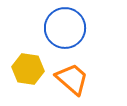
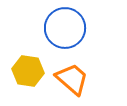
yellow hexagon: moved 2 px down
